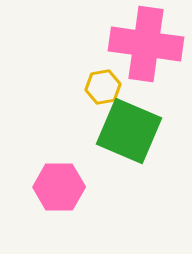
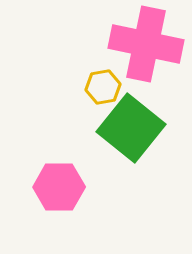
pink cross: rotated 4 degrees clockwise
green square: moved 2 px right, 3 px up; rotated 16 degrees clockwise
